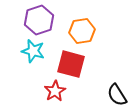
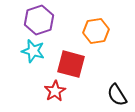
orange hexagon: moved 14 px right
